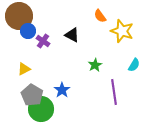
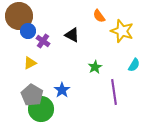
orange semicircle: moved 1 px left
green star: moved 2 px down
yellow triangle: moved 6 px right, 6 px up
